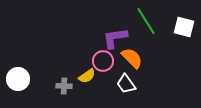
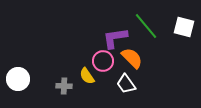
green line: moved 5 px down; rotated 8 degrees counterclockwise
yellow semicircle: rotated 90 degrees clockwise
